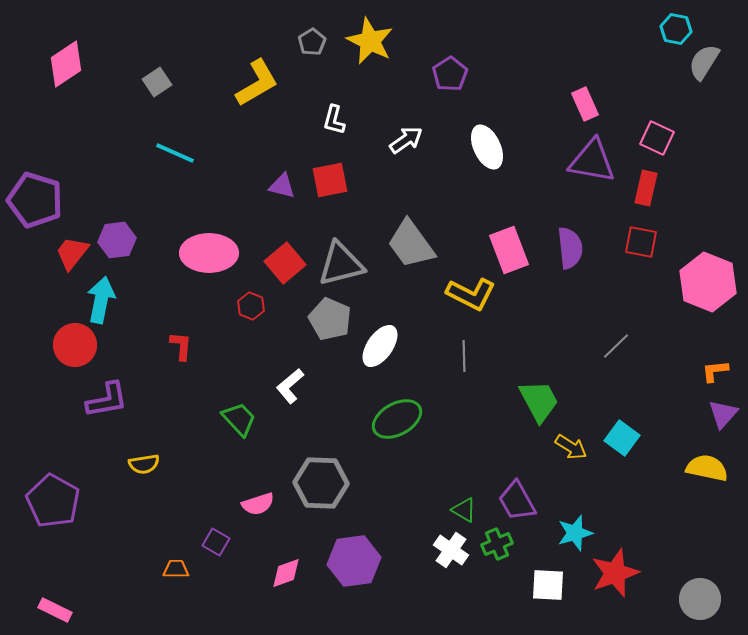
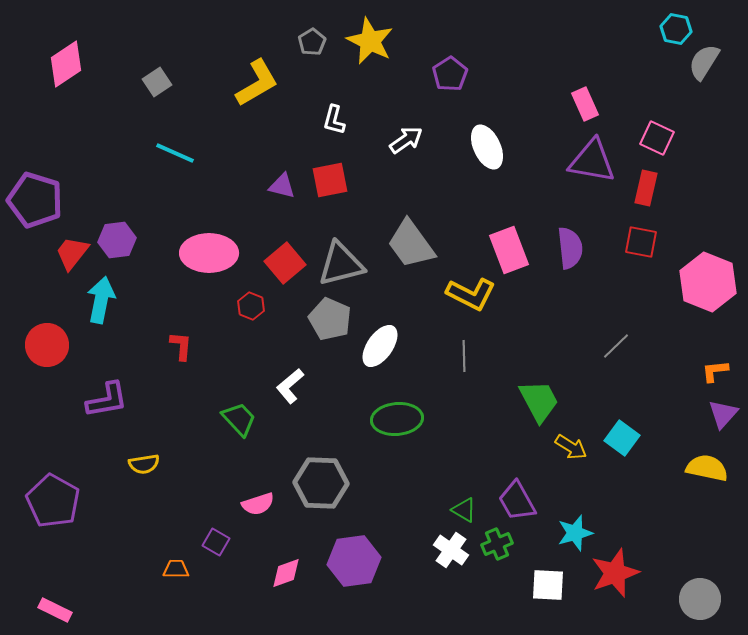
red circle at (75, 345): moved 28 px left
green ellipse at (397, 419): rotated 24 degrees clockwise
